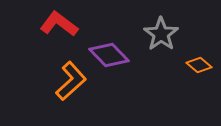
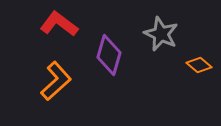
gray star: rotated 12 degrees counterclockwise
purple diamond: rotated 60 degrees clockwise
orange L-shape: moved 15 px left
